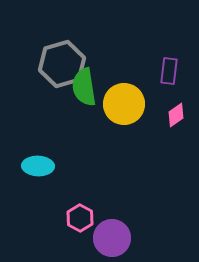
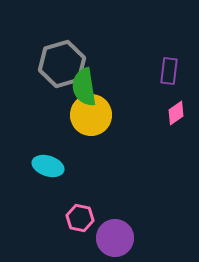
yellow circle: moved 33 px left, 11 px down
pink diamond: moved 2 px up
cyan ellipse: moved 10 px right; rotated 16 degrees clockwise
pink hexagon: rotated 16 degrees counterclockwise
purple circle: moved 3 px right
